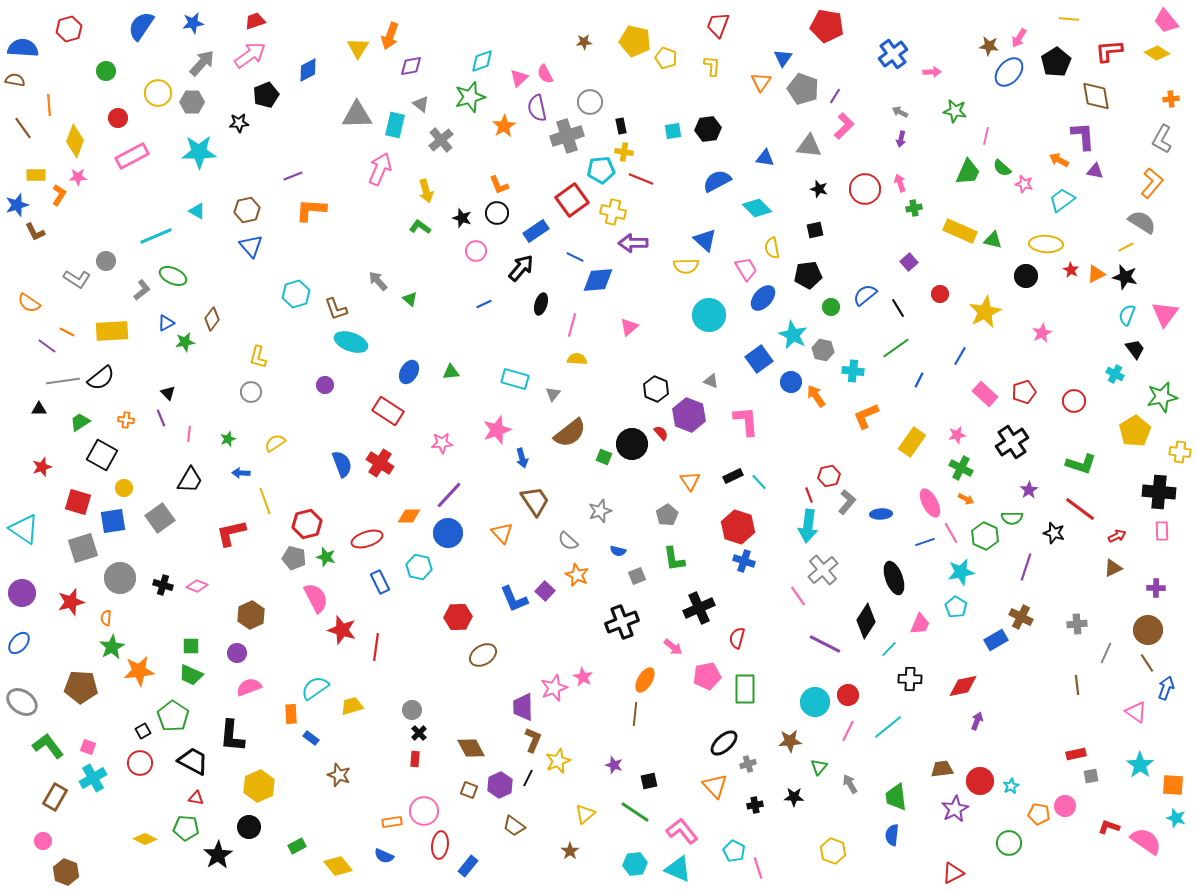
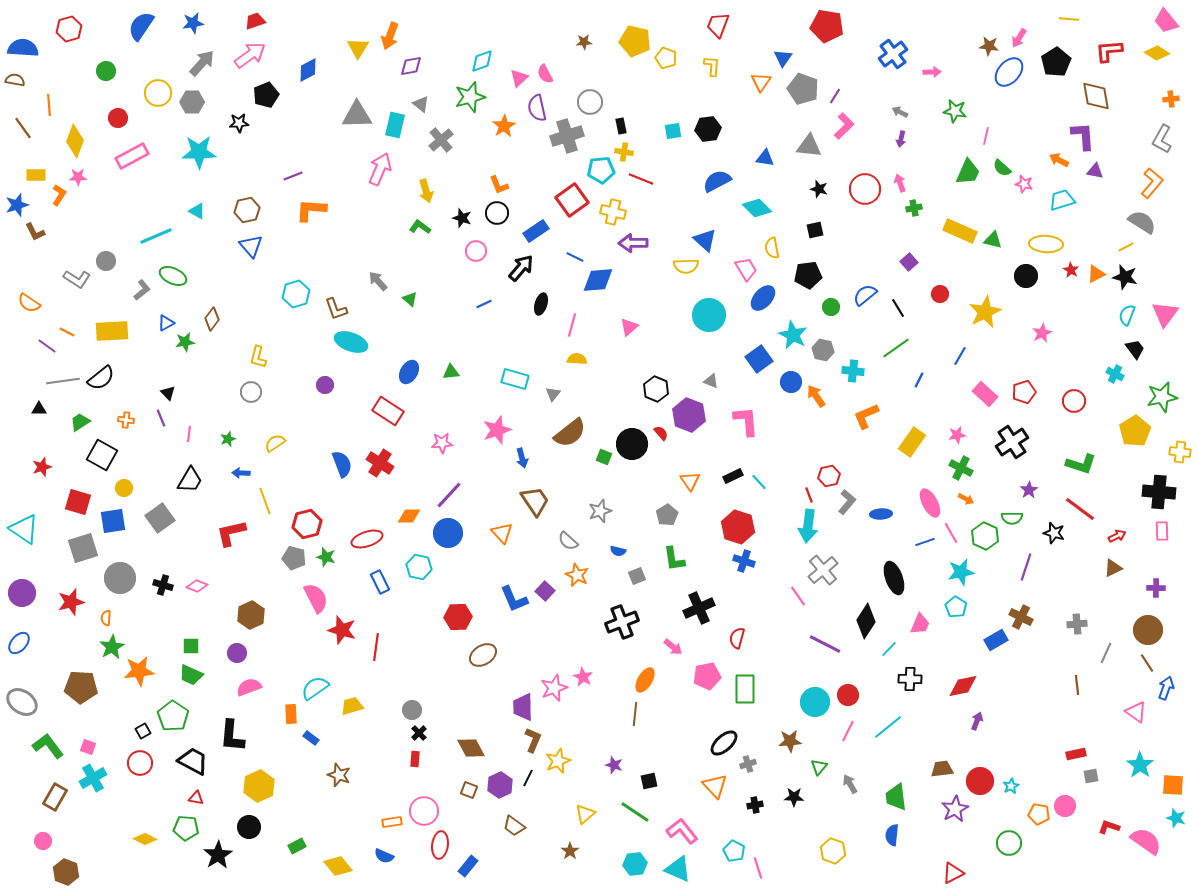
cyan trapezoid at (1062, 200): rotated 20 degrees clockwise
